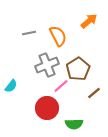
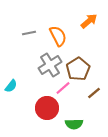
gray cross: moved 3 px right; rotated 10 degrees counterclockwise
pink line: moved 2 px right, 2 px down
